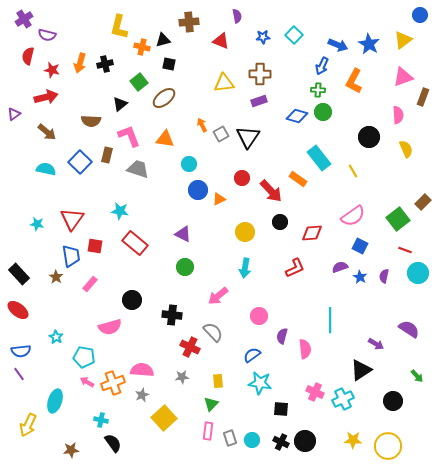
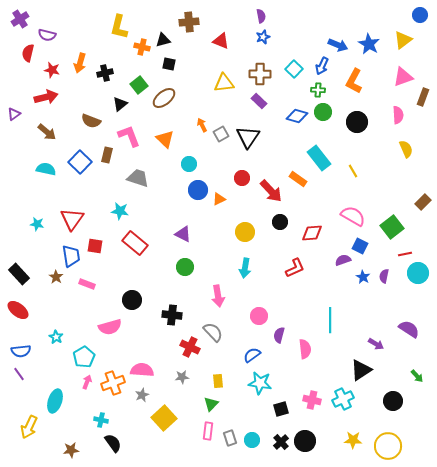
purple semicircle at (237, 16): moved 24 px right
purple cross at (24, 19): moved 4 px left
cyan square at (294, 35): moved 34 px down
blue star at (263, 37): rotated 16 degrees counterclockwise
red semicircle at (28, 56): moved 3 px up
black cross at (105, 64): moved 9 px down
green square at (139, 82): moved 3 px down
purple rectangle at (259, 101): rotated 63 degrees clockwise
brown semicircle at (91, 121): rotated 18 degrees clockwise
black circle at (369, 137): moved 12 px left, 15 px up
orange triangle at (165, 139): rotated 36 degrees clockwise
gray trapezoid at (138, 169): moved 9 px down
pink semicircle at (353, 216): rotated 115 degrees counterclockwise
green square at (398, 219): moved 6 px left, 8 px down
red line at (405, 250): moved 4 px down; rotated 32 degrees counterclockwise
purple semicircle at (340, 267): moved 3 px right, 7 px up
blue star at (360, 277): moved 3 px right
pink rectangle at (90, 284): moved 3 px left; rotated 70 degrees clockwise
pink arrow at (218, 296): rotated 60 degrees counterclockwise
purple semicircle at (282, 336): moved 3 px left, 1 px up
cyan pentagon at (84, 357): rotated 30 degrees clockwise
pink arrow at (87, 382): rotated 80 degrees clockwise
pink cross at (315, 392): moved 3 px left, 8 px down; rotated 12 degrees counterclockwise
black square at (281, 409): rotated 21 degrees counterclockwise
yellow arrow at (28, 425): moved 1 px right, 2 px down
black cross at (281, 442): rotated 21 degrees clockwise
